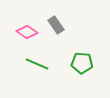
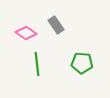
pink diamond: moved 1 px left, 1 px down
green line: rotated 60 degrees clockwise
